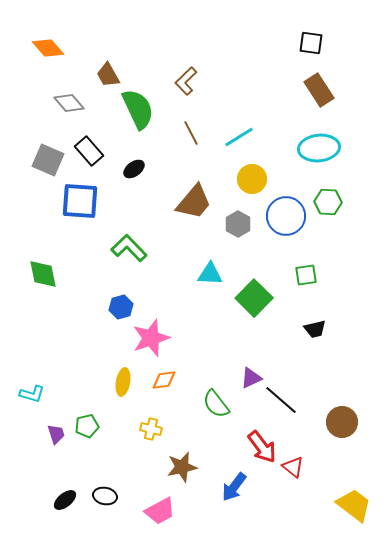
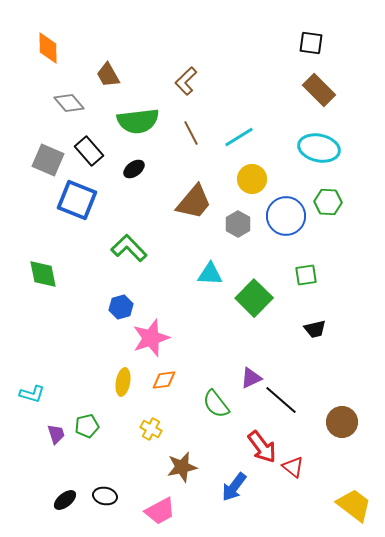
orange diamond at (48, 48): rotated 40 degrees clockwise
brown rectangle at (319, 90): rotated 12 degrees counterclockwise
green semicircle at (138, 109): moved 12 px down; rotated 108 degrees clockwise
cyan ellipse at (319, 148): rotated 18 degrees clockwise
blue square at (80, 201): moved 3 px left, 1 px up; rotated 18 degrees clockwise
yellow cross at (151, 429): rotated 15 degrees clockwise
